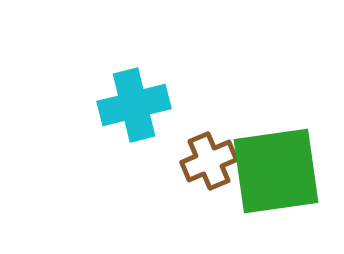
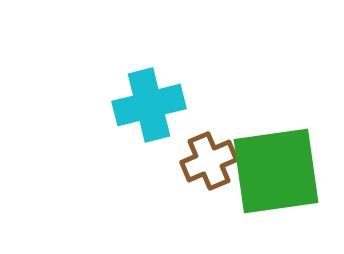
cyan cross: moved 15 px right
